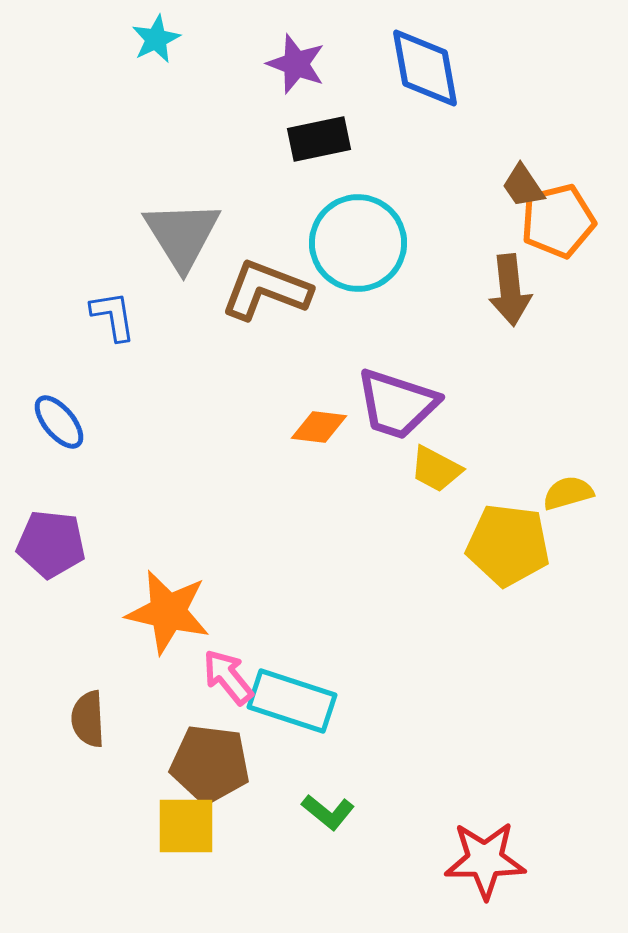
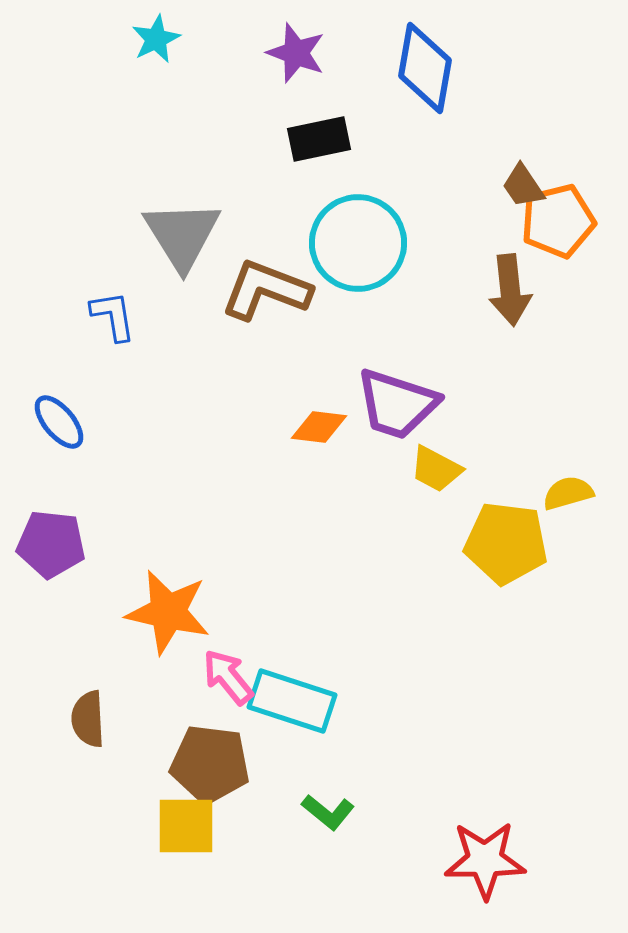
purple star: moved 11 px up
blue diamond: rotated 20 degrees clockwise
yellow pentagon: moved 2 px left, 2 px up
